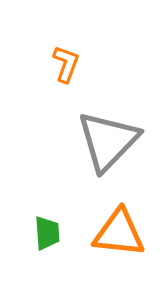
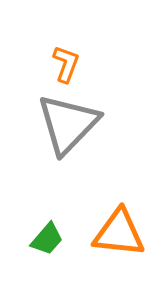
gray triangle: moved 40 px left, 17 px up
green trapezoid: moved 6 px down; rotated 45 degrees clockwise
